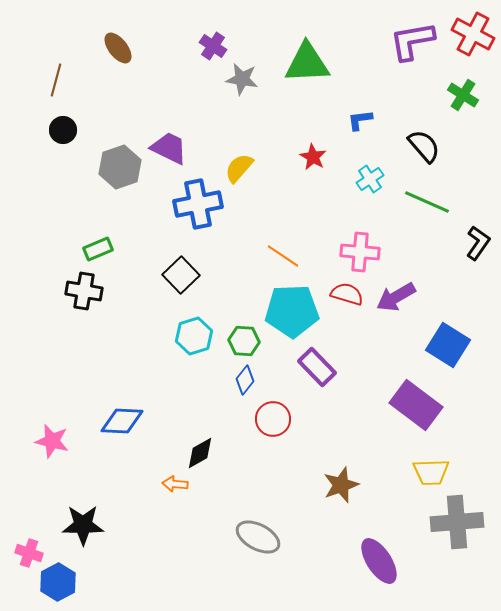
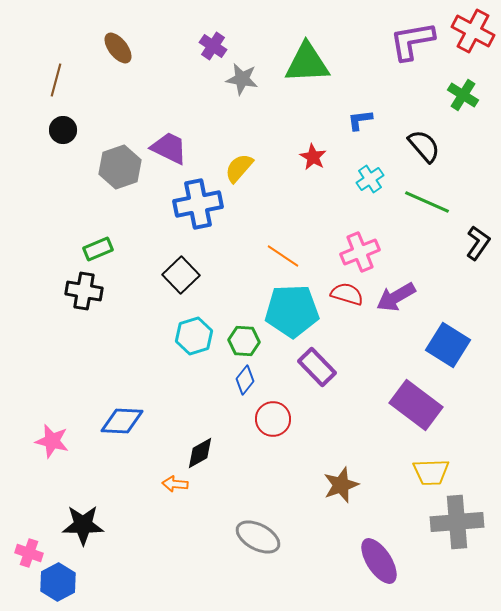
red cross at (473, 34): moved 3 px up
pink cross at (360, 252): rotated 27 degrees counterclockwise
